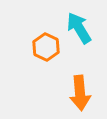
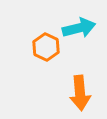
cyan arrow: rotated 108 degrees clockwise
